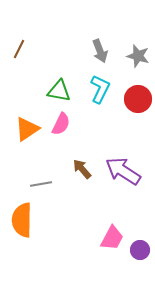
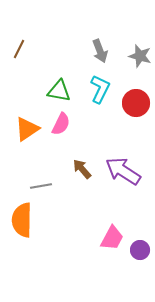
gray star: moved 2 px right
red circle: moved 2 px left, 4 px down
gray line: moved 2 px down
